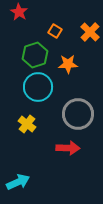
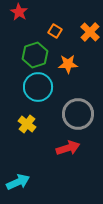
red arrow: rotated 20 degrees counterclockwise
